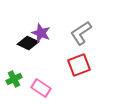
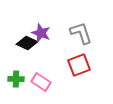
gray L-shape: rotated 105 degrees clockwise
black diamond: moved 1 px left
green cross: moved 2 px right; rotated 28 degrees clockwise
pink rectangle: moved 6 px up
